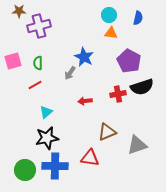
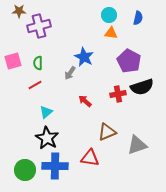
red arrow: rotated 48 degrees clockwise
black star: rotated 30 degrees counterclockwise
